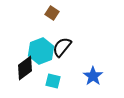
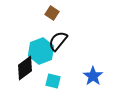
black semicircle: moved 4 px left, 6 px up
